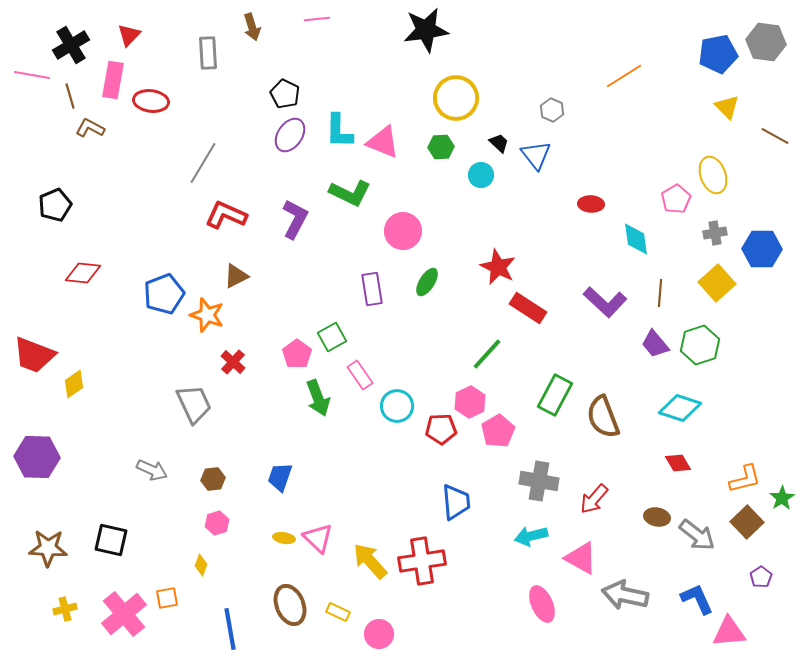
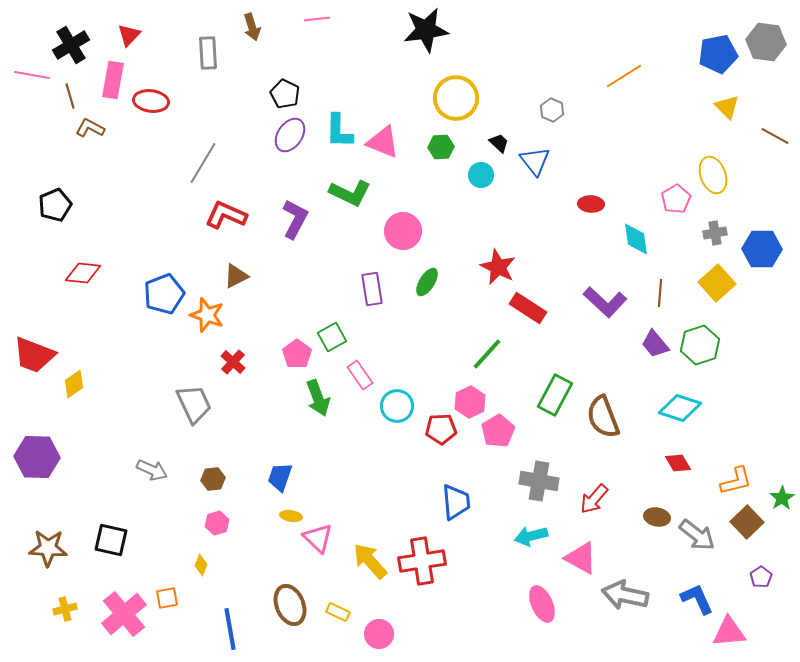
blue triangle at (536, 155): moved 1 px left, 6 px down
orange L-shape at (745, 479): moved 9 px left, 2 px down
yellow ellipse at (284, 538): moved 7 px right, 22 px up
